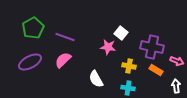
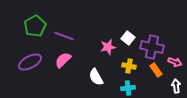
green pentagon: moved 2 px right, 2 px up
white square: moved 7 px right, 5 px down
purple line: moved 1 px left, 1 px up
pink star: rotated 21 degrees counterclockwise
pink arrow: moved 2 px left, 1 px down
orange rectangle: rotated 24 degrees clockwise
white semicircle: moved 2 px up
cyan cross: rotated 16 degrees counterclockwise
